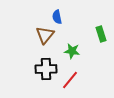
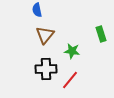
blue semicircle: moved 20 px left, 7 px up
